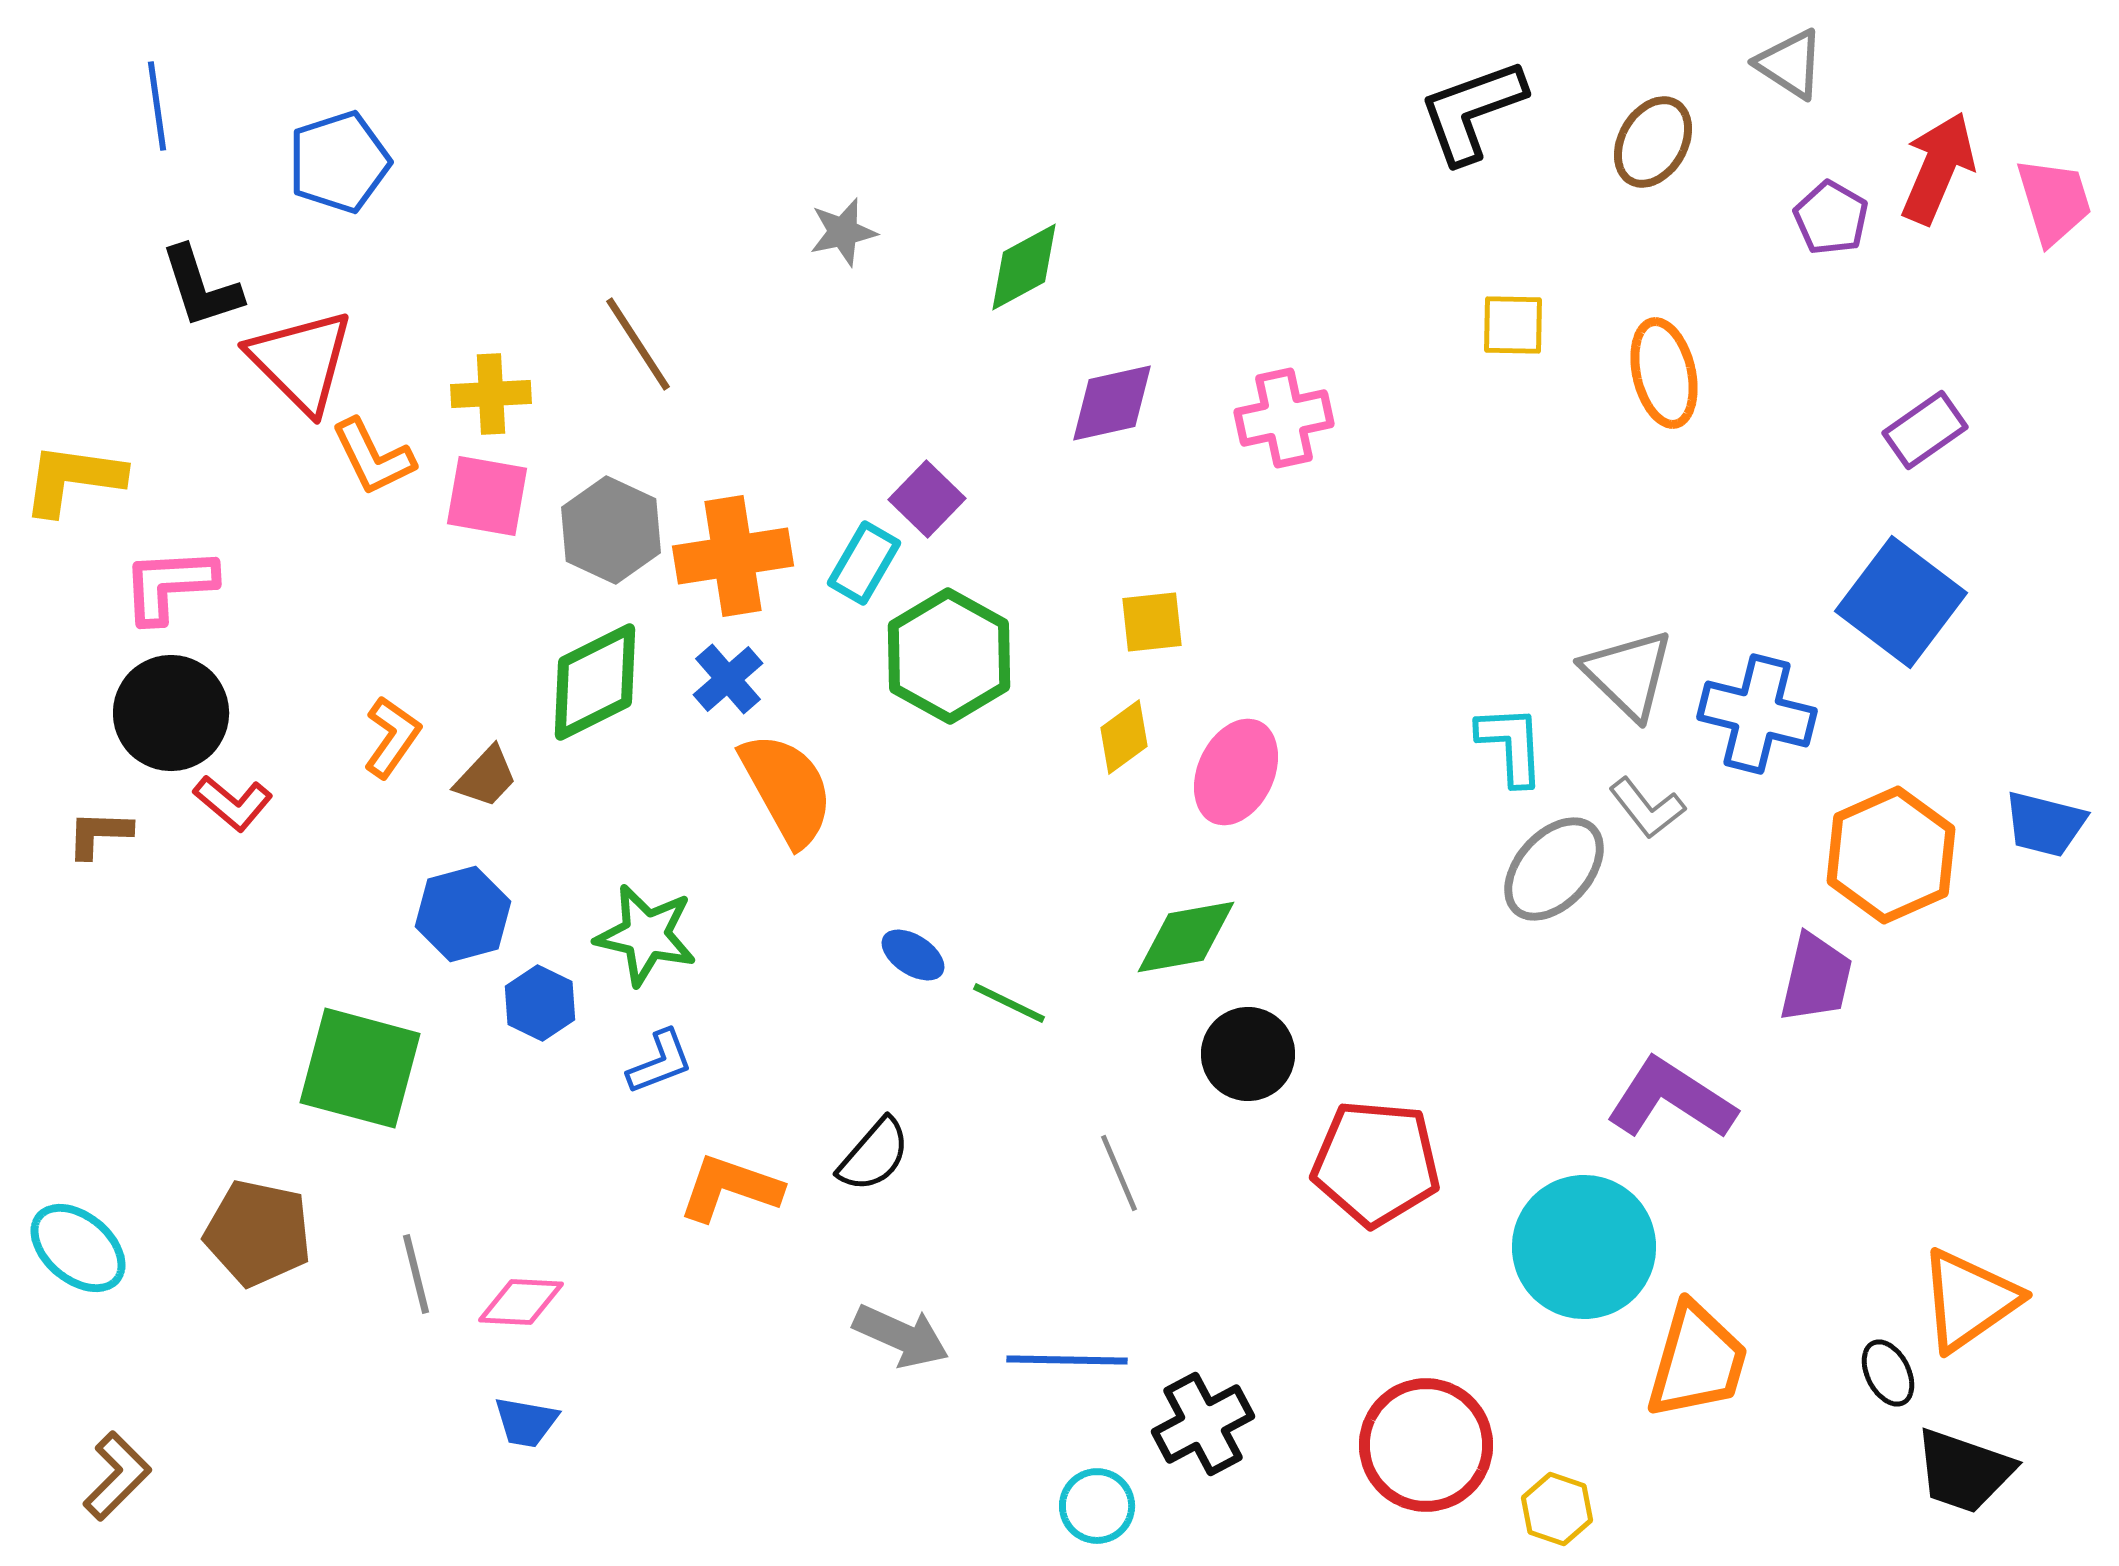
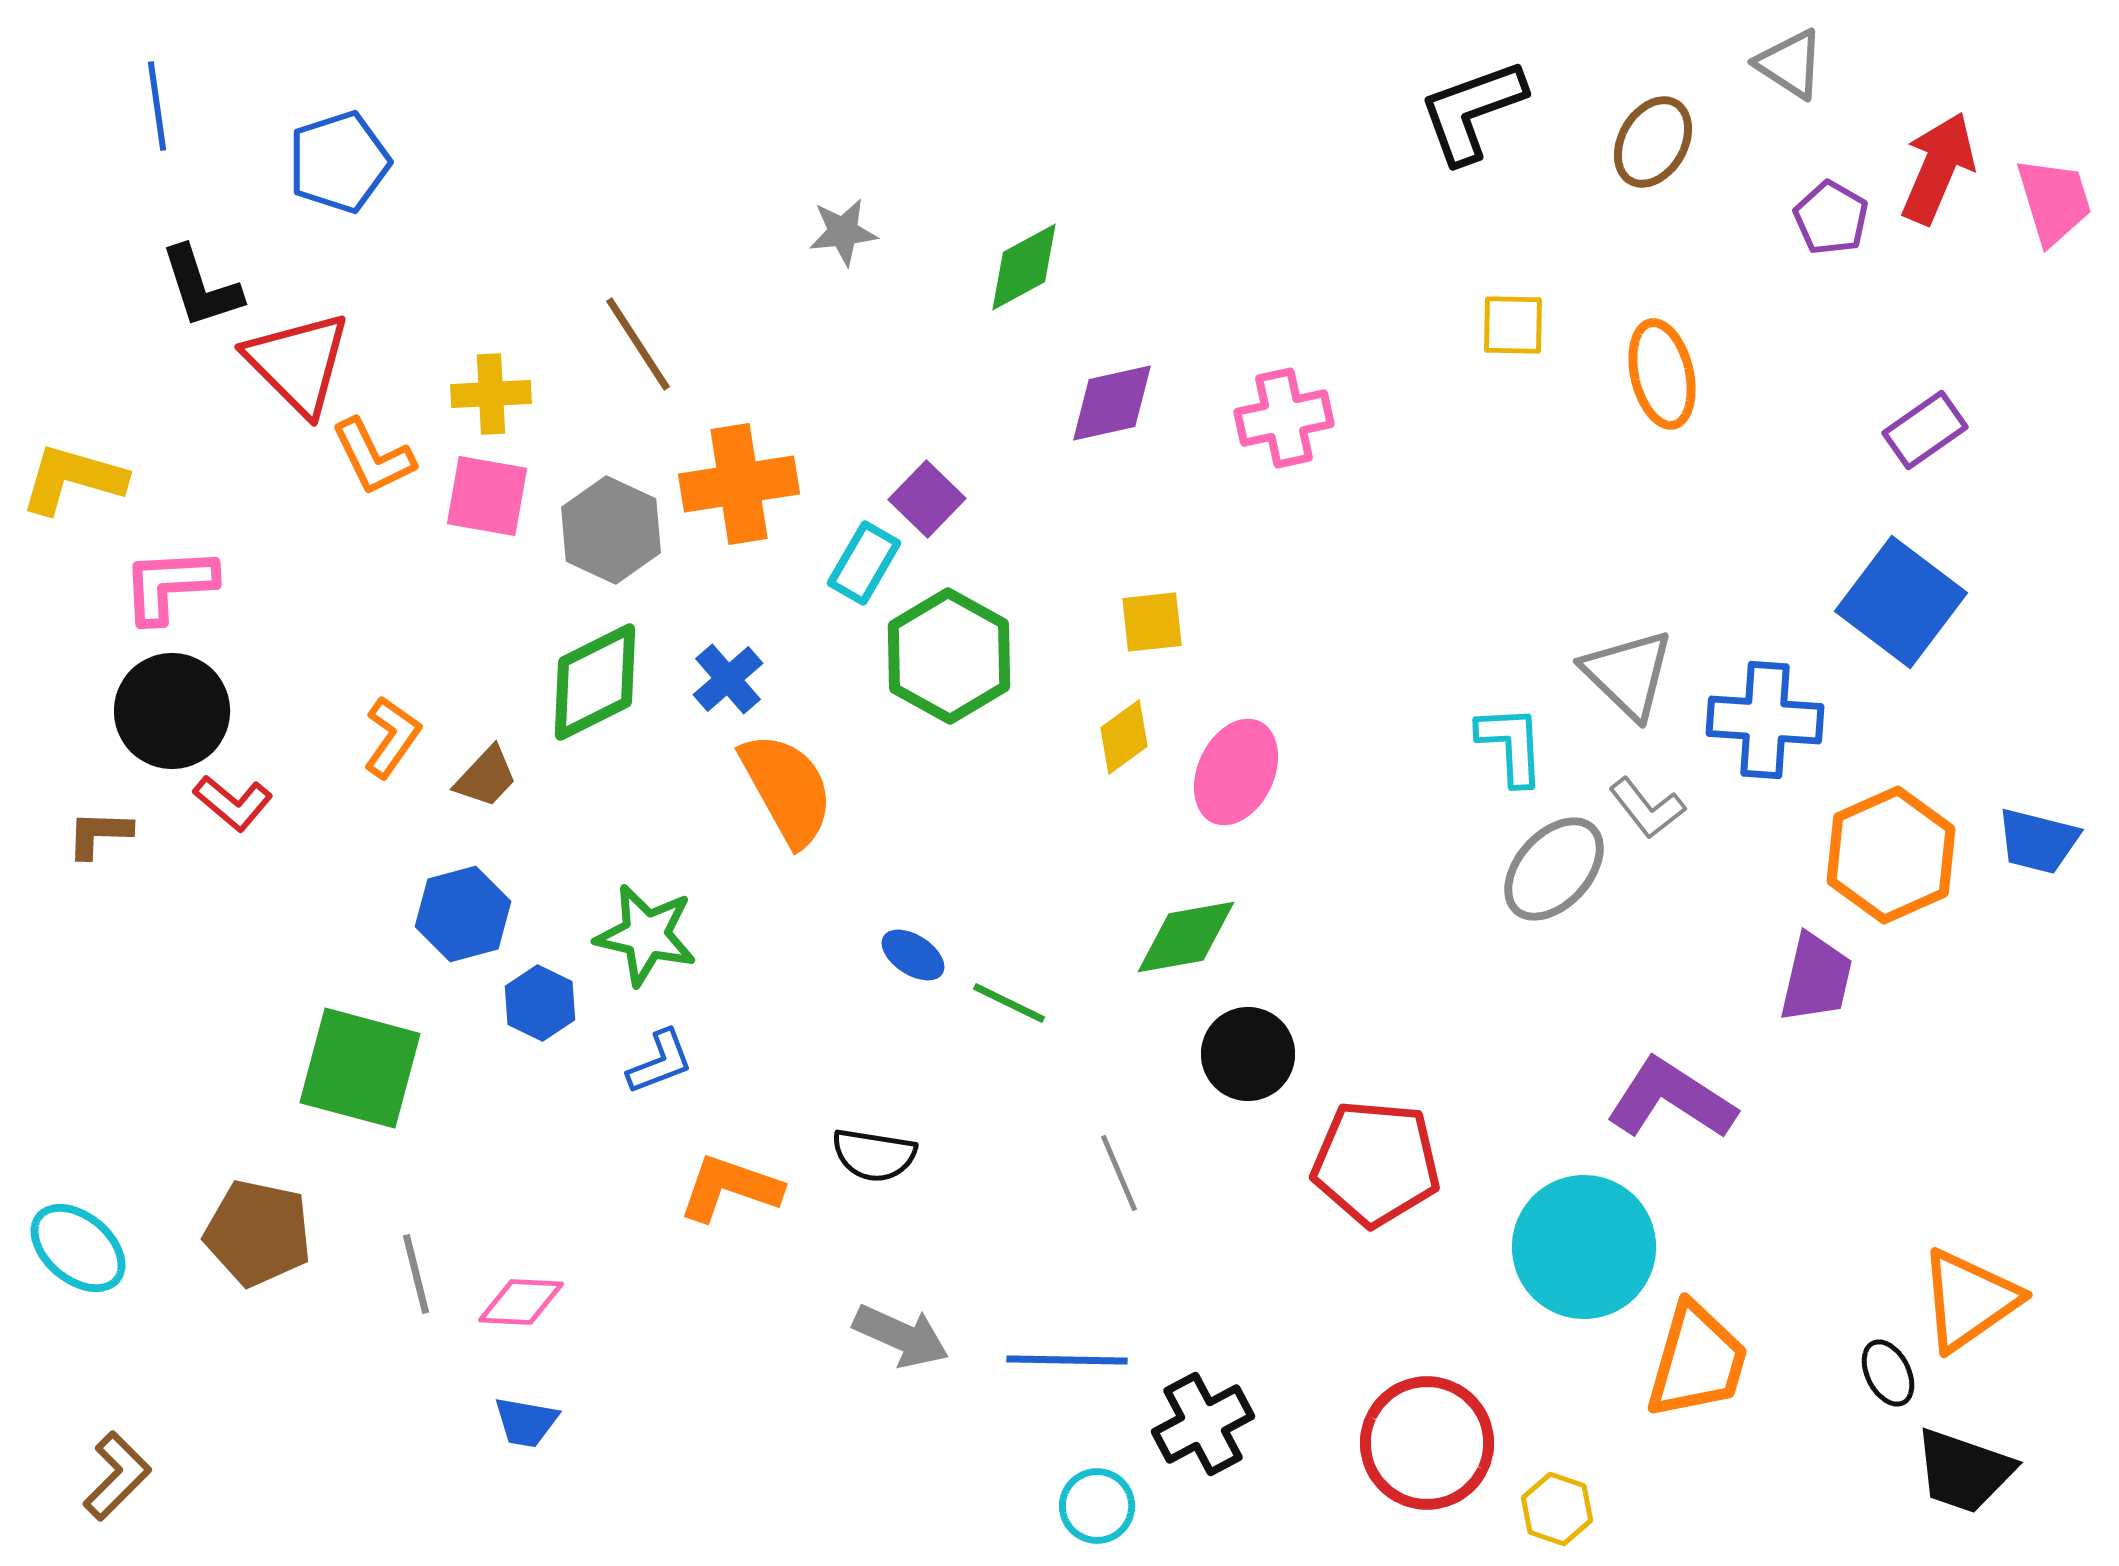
gray star at (843, 232): rotated 6 degrees clockwise
red triangle at (301, 361): moved 3 px left, 2 px down
orange ellipse at (1664, 373): moved 2 px left, 1 px down
yellow L-shape at (73, 479): rotated 8 degrees clockwise
orange cross at (733, 556): moved 6 px right, 72 px up
black circle at (171, 713): moved 1 px right, 2 px up
blue cross at (1757, 714): moved 8 px right, 6 px down; rotated 10 degrees counterclockwise
blue trapezoid at (2045, 824): moved 7 px left, 17 px down
black semicircle at (874, 1155): rotated 58 degrees clockwise
red circle at (1426, 1445): moved 1 px right, 2 px up
